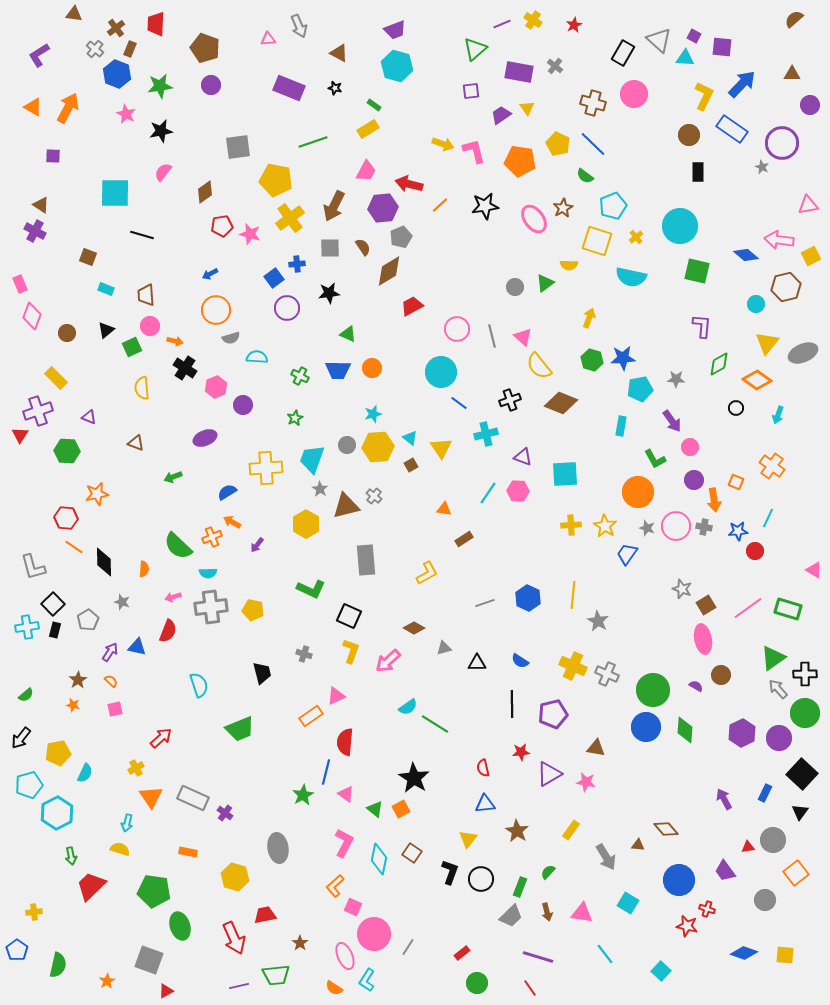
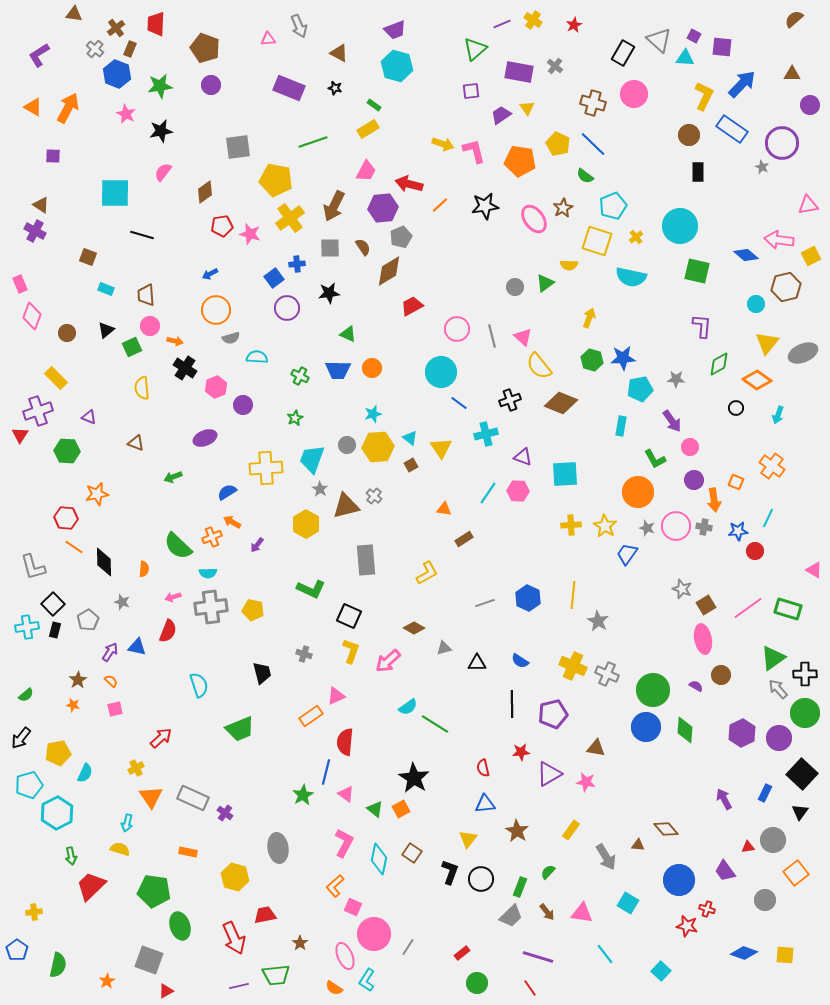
brown arrow at (547, 912): rotated 24 degrees counterclockwise
